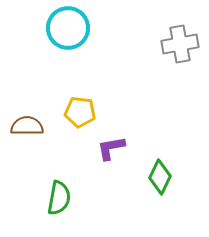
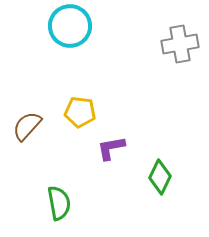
cyan circle: moved 2 px right, 2 px up
brown semicircle: rotated 48 degrees counterclockwise
green semicircle: moved 5 px down; rotated 20 degrees counterclockwise
